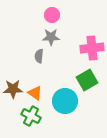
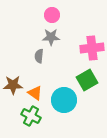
brown star: moved 4 px up
cyan circle: moved 1 px left, 1 px up
